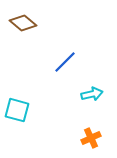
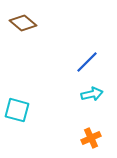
blue line: moved 22 px right
